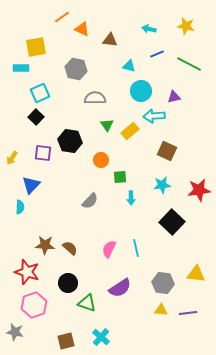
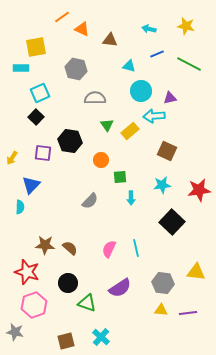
purple triangle at (174, 97): moved 4 px left, 1 px down
yellow triangle at (196, 274): moved 2 px up
